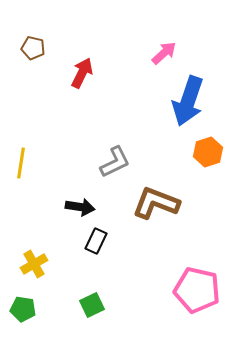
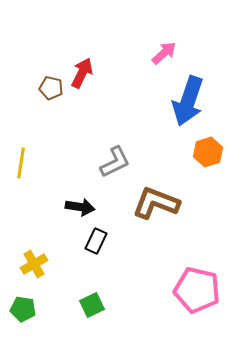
brown pentagon: moved 18 px right, 40 px down
